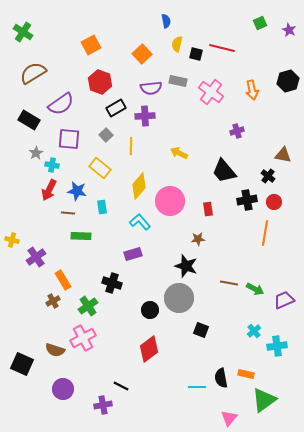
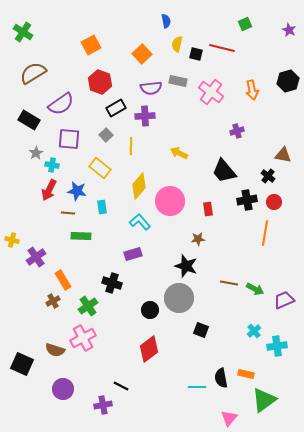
green square at (260, 23): moved 15 px left, 1 px down
